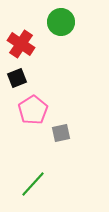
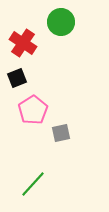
red cross: moved 2 px right, 1 px up
